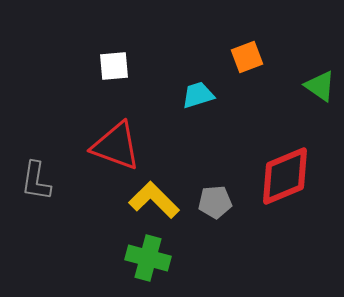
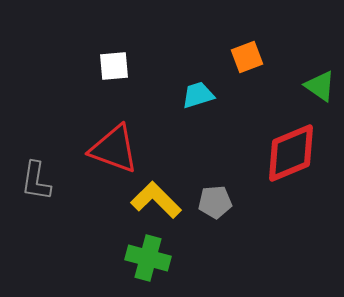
red triangle: moved 2 px left, 3 px down
red diamond: moved 6 px right, 23 px up
yellow L-shape: moved 2 px right
